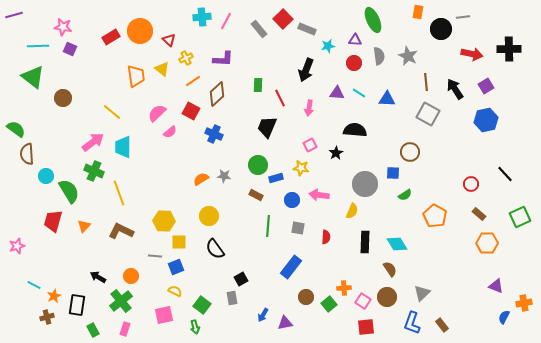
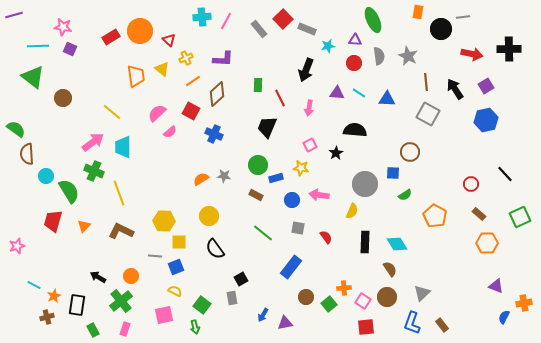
green line at (268, 226): moved 5 px left, 7 px down; rotated 55 degrees counterclockwise
red semicircle at (326, 237): rotated 40 degrees counterclockwise
